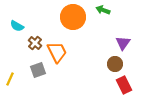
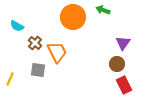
brown circle: moved 2 px right
gray square: rotated 28 degrees clockwise
